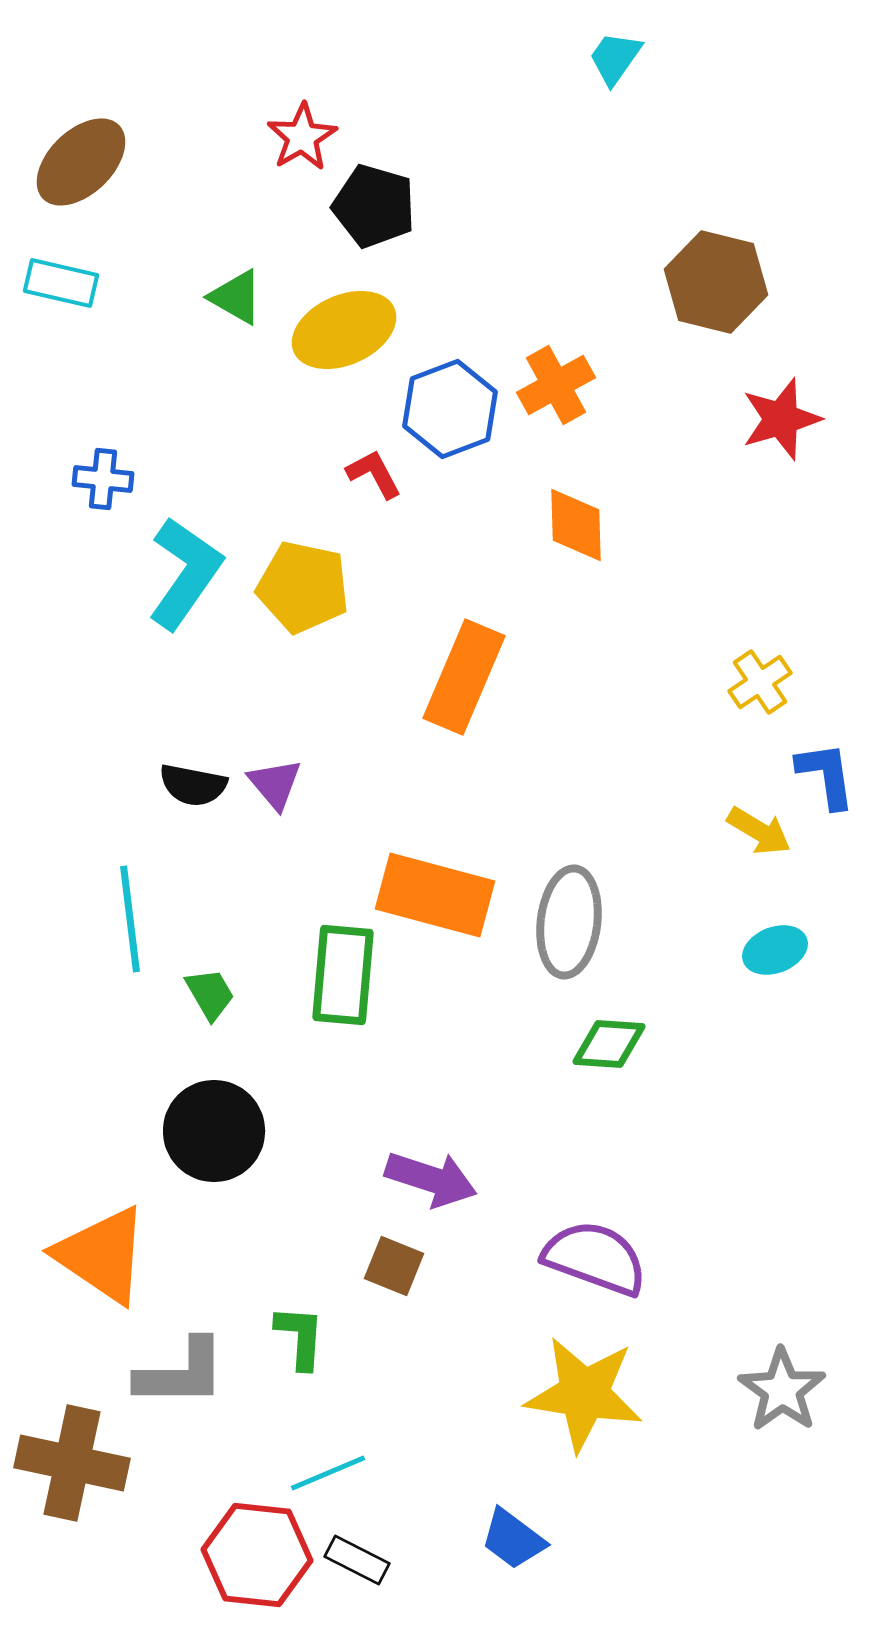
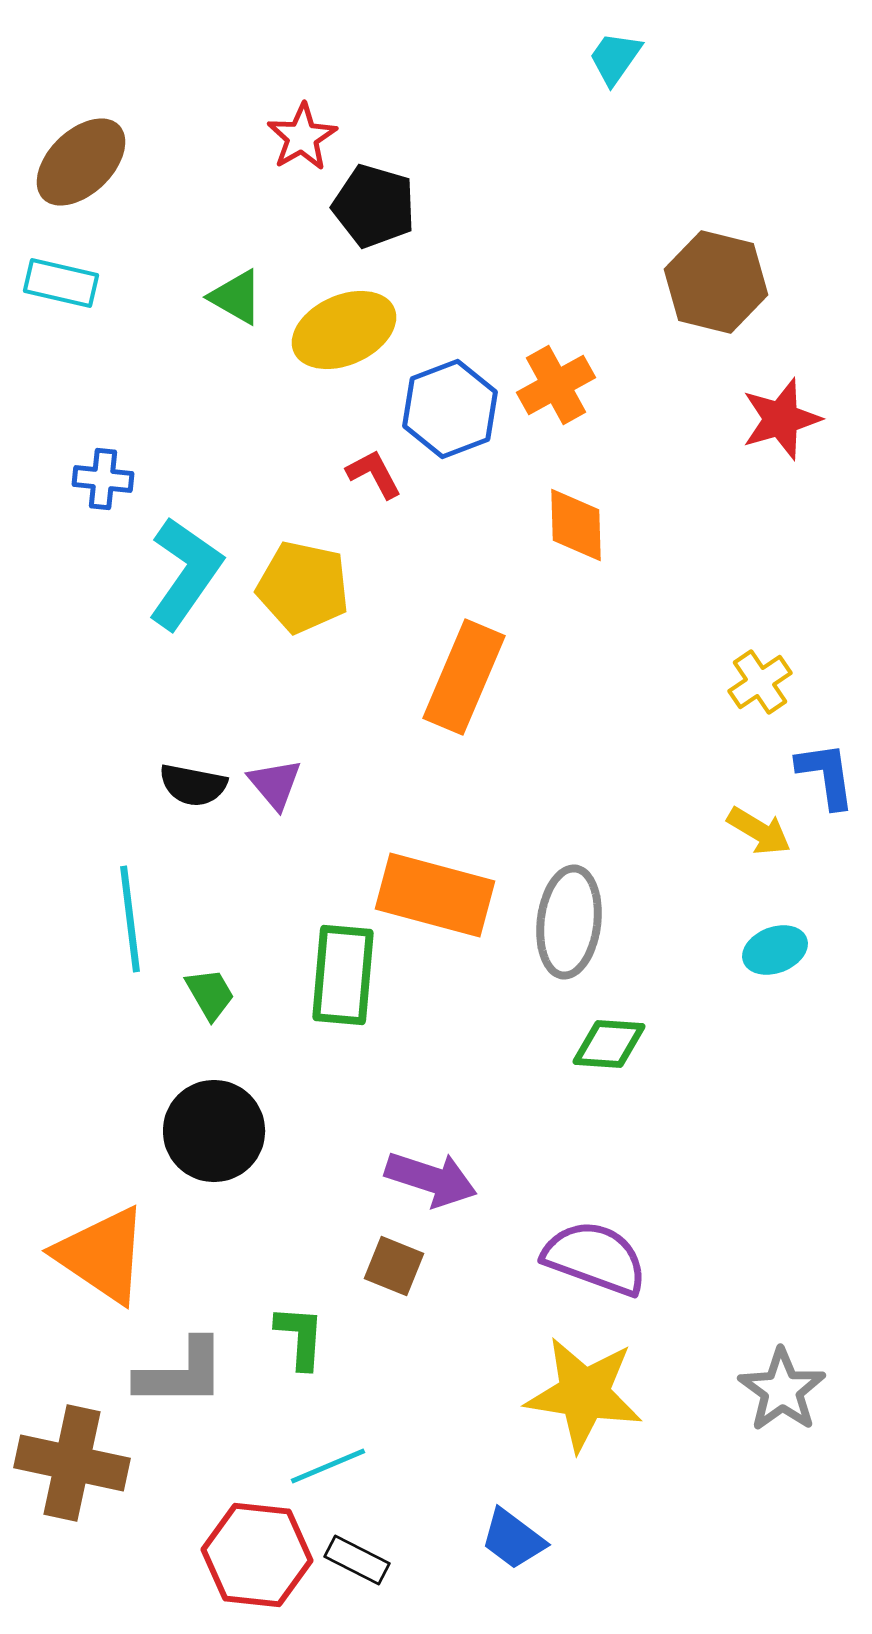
cyan line at (328, 1473): moved 7 px up
